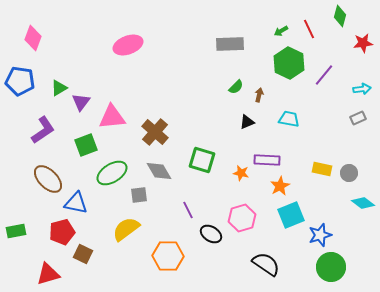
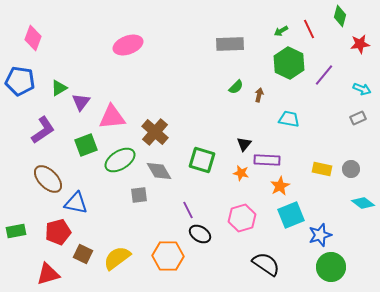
red star at (363, 43): moved 3 px left, 1 px down
cyan arrow at (362, 89): rotated 30 degrees clockwise
black triangle at (247, 122): moved 3 px left, 22 px down; rotated 28 degrees counterclockwise
green ellipse at (112, 173): moved 8 px right, 13 px up
gray circle at (349, 173): moved 2 px right, 4 px up
yellow semicircle at (126, 229): moved 9 px left, 29 px down
red pentagon at (62, 232): moved 4 px left
black ellipse at (211, 234): moved 11 px left
